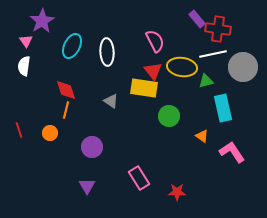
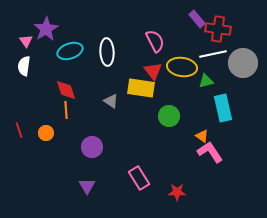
purple star: moved 4 px right, 8 px down
cyan ellipse: moved 2 px left, 5 px down; rotated 45 degrees clockwise
gray circle: moved 4 px up
yellow rectangle: moved 3 px left
orange line: rotated 18 degrees counterclockwise
orange circle: moved 4 px left
pink L-shape: moved 22 px left
